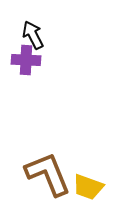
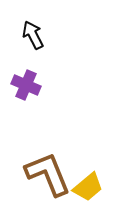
purple cross: moved 25 px down; rotated 20 degrees clockwise
yellow trapezoid: rotated 60 degrees counterclockwise
